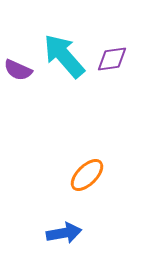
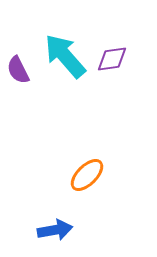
cyan arrow: moved 1 px right
purple semicircle: rotated 40 degrees clockwise
blue arrow: moved 9 px left, 3 px up
